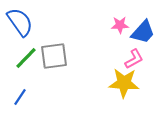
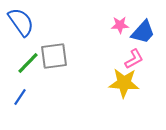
blue semicircle: moved 1 px right
green line: moved 2 px right, 5 px down
